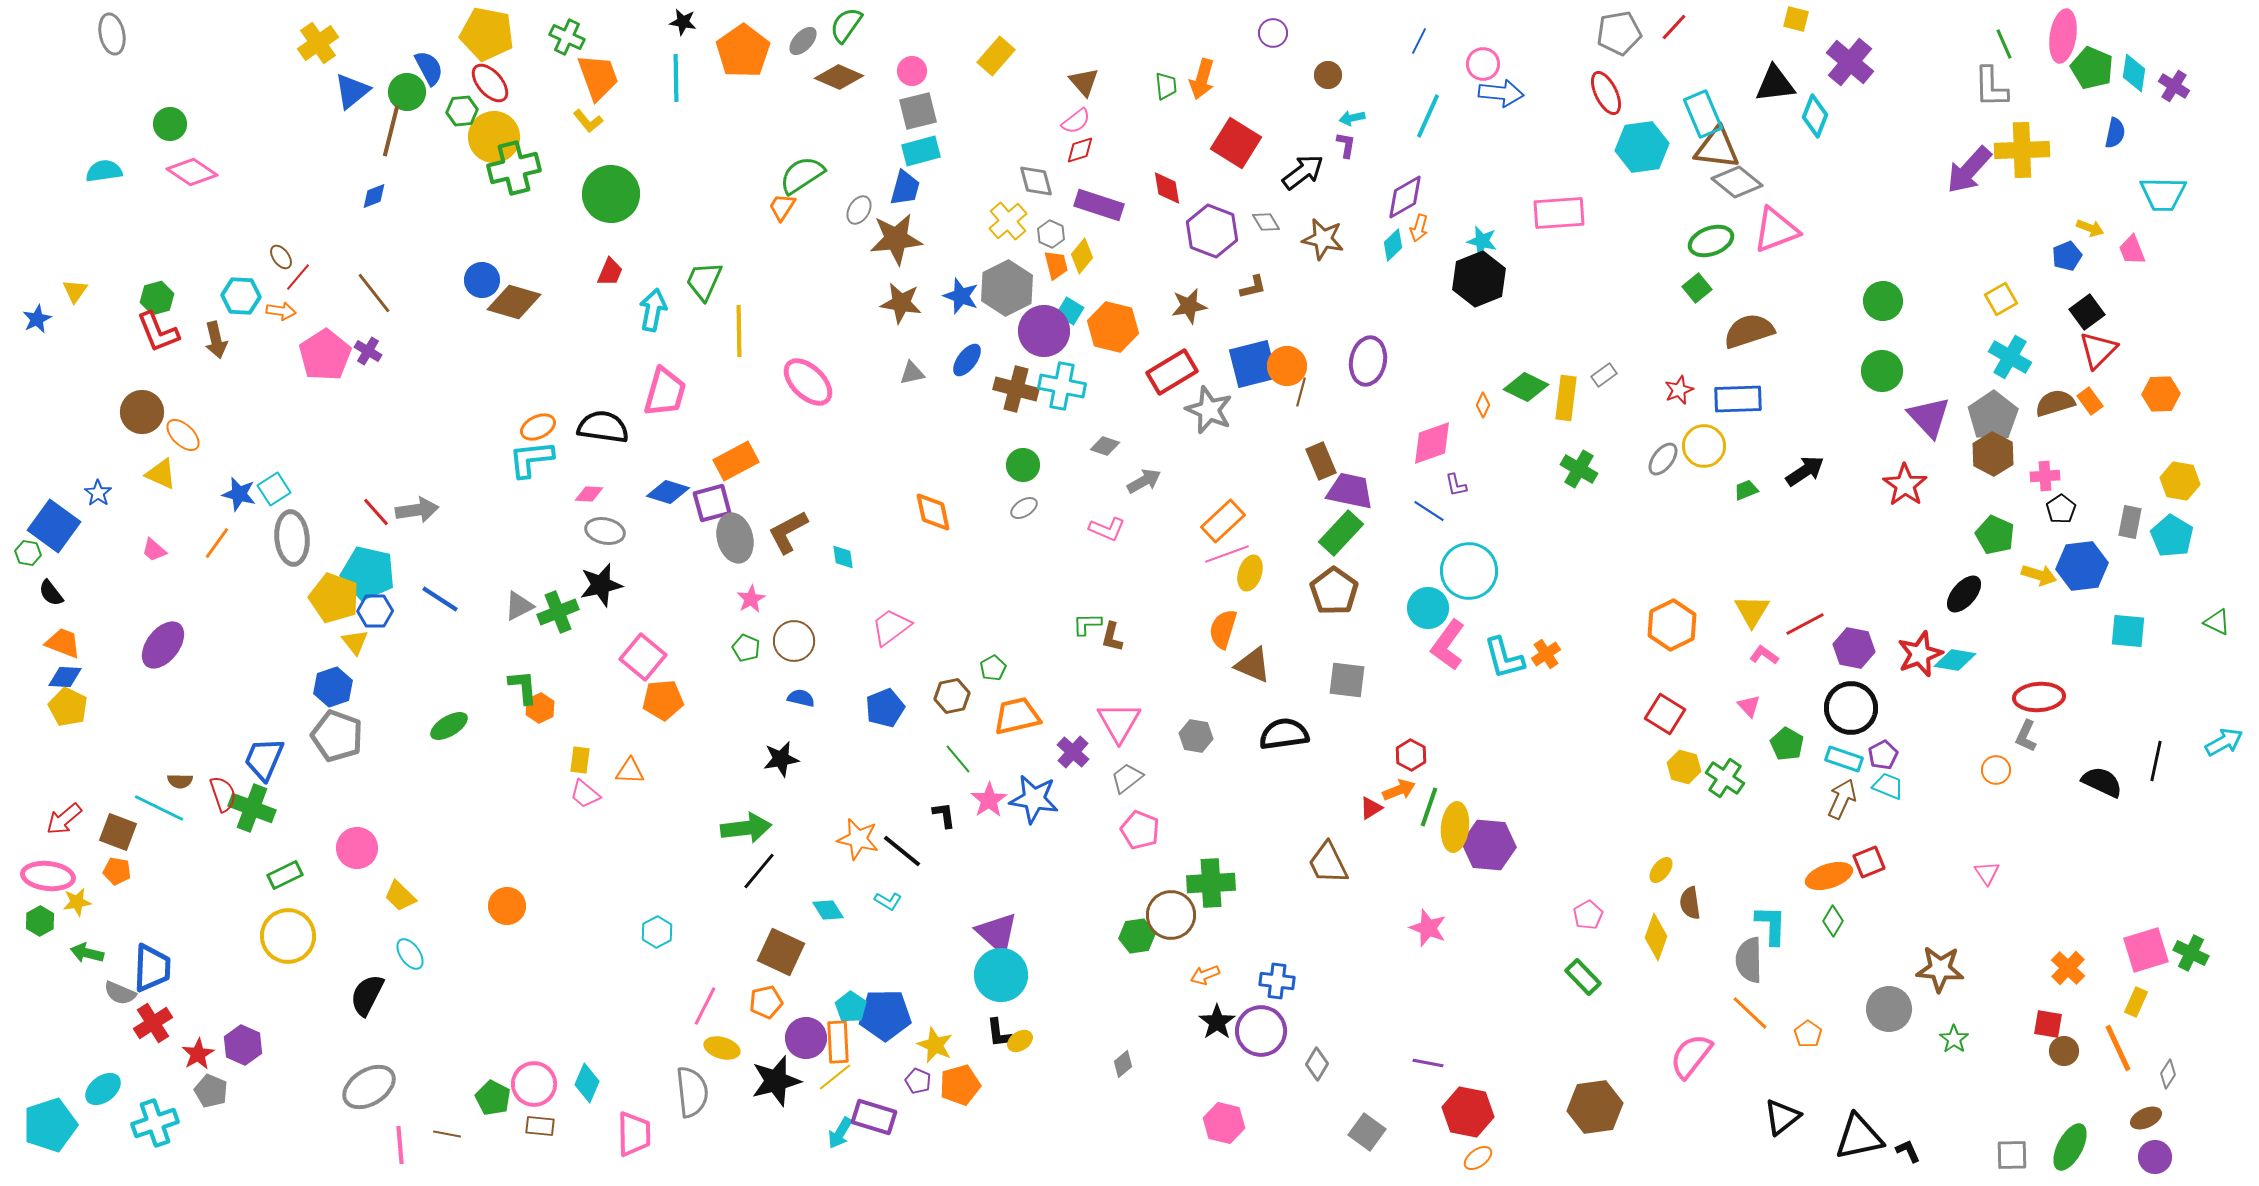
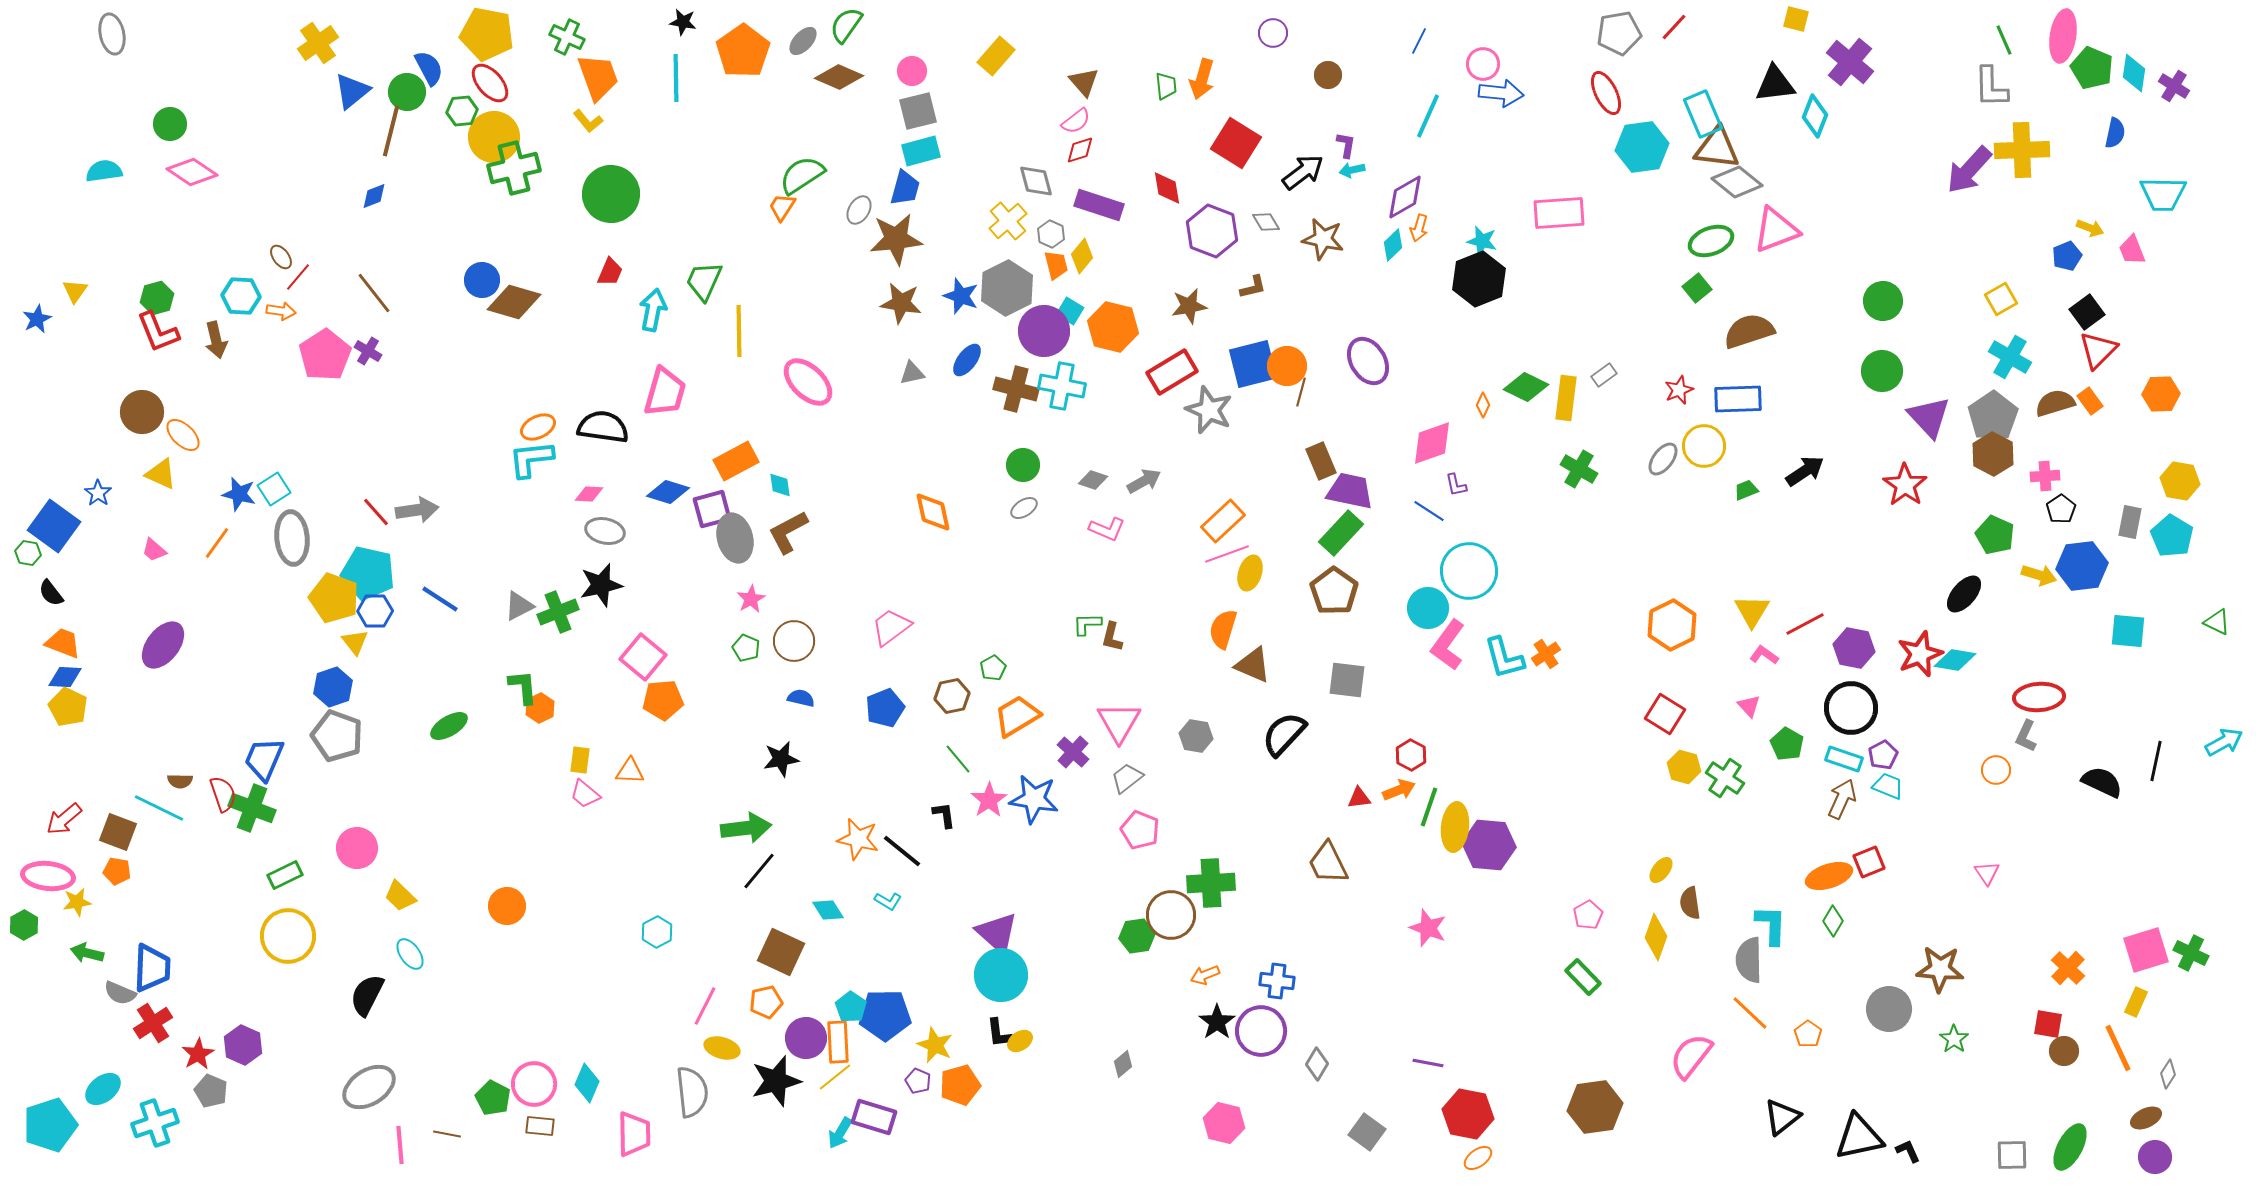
green line at (2004, 44): moved 4 px up
cyan arrow at (1352, 118): moved 52 px down
purple ellipse at (1368, 361): rotated 42 degrees counterclockwise
gray diamond at (1105, 446): moved 12 px left, 34 px down
purple square at (712, 503): moved 6 px down
cyan diamond at (843, 557): moved 63 px left, 72 px up
orange trapezoid at (1017, 716): rotated 18 degrees counterclockwise
black semicircle at (1284, 734): rotated 39 degrees counterclockwise
red triangle at (1371, 808): moved 12 px left, 10 px up; rotated 25 degrees clockwise
green hexagon at (40, 921): moved 16 px left, 4 px down
red hexagon at (1468, 1112): moved 2 px down
